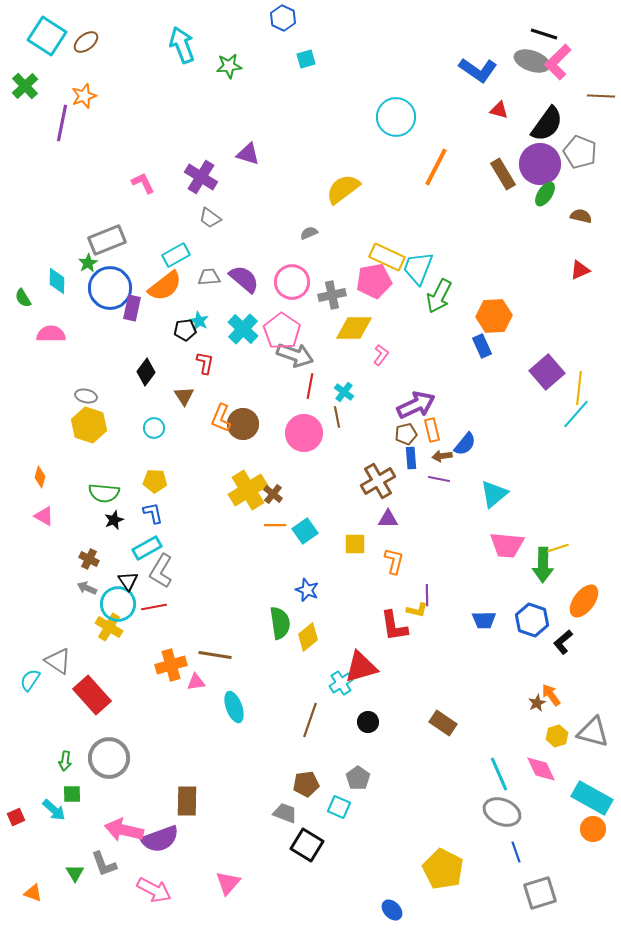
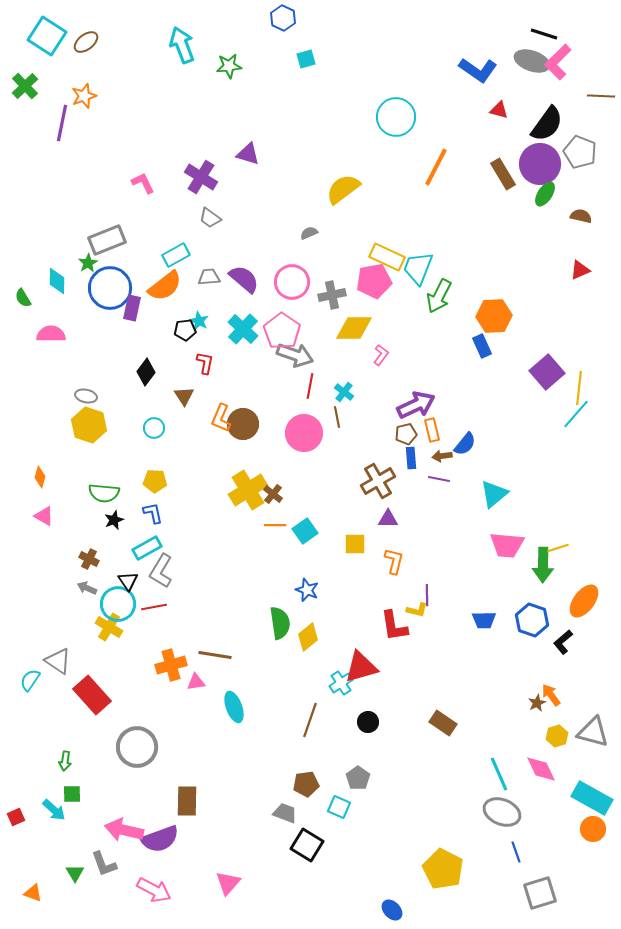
gray circle at (109, 758): moved 28 px right, 11 px up
